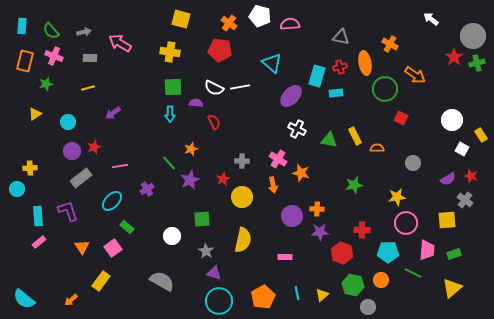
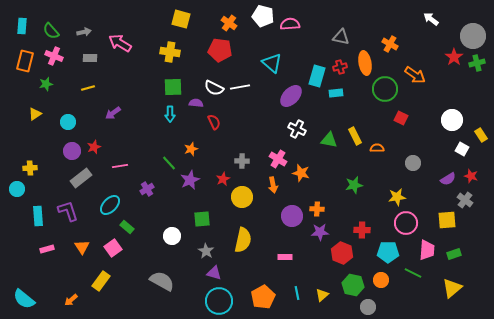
white pentagon at (260, 16): moved 3 px right
cyan ellipse at (112, 201): moved 2 px left, 4 px down
pink rectangle at (39, 242): moved 8 px right, 7 px down; rotated 24 degrees clockwise
